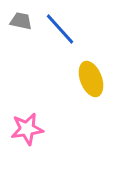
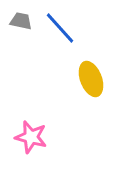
blue line: moved 1 px up
pink star: moved 4 px right, 8 px down; rotated 24 degrees clockwise
